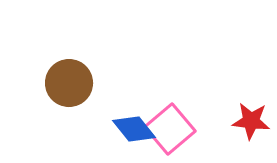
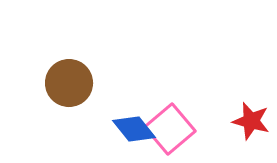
red star: rotated 9 degrees clockwise
